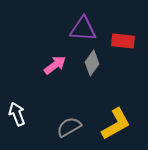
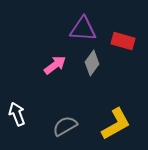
red rectangle: rotated 10 degrees clockwise
gray semicircle: moved 4 px left, 1 px up
